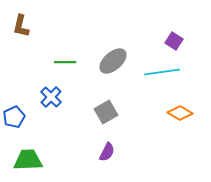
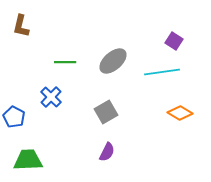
blue pentagon: rotated 20 degrees counterclockwise
